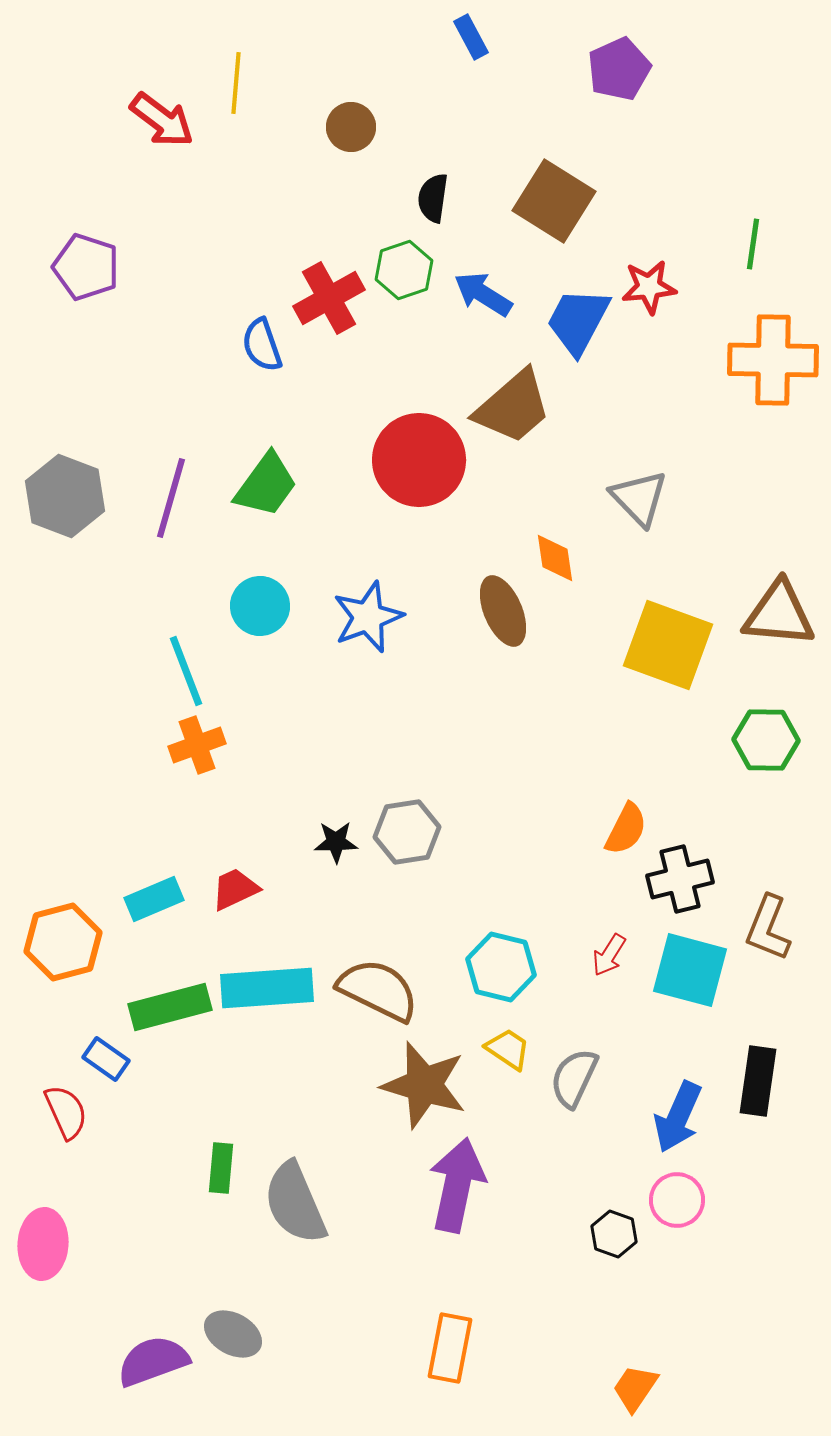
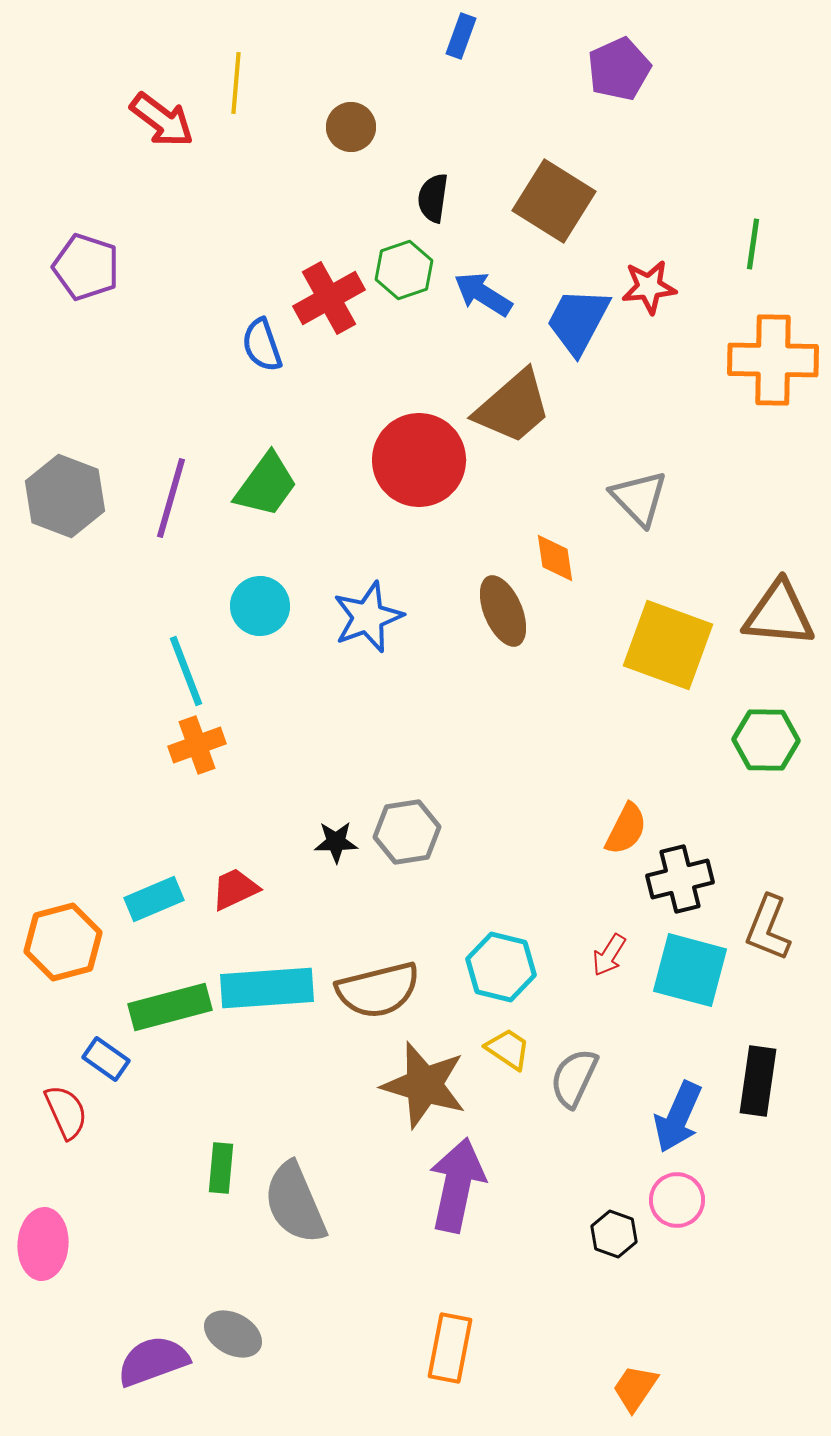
blue rectangle at (471, 37): moved 10 px left, 1 px up; rotated 48 degrees clockwise
brown semicircle at (378, 990): rotated 140 degrees clockwise
